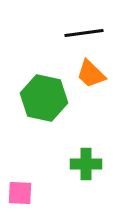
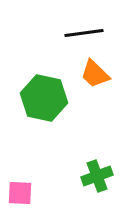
orange trapezoid: moved 4 px right
green cross: moved 11 px right, 12 px down; rotated 20 degrees counterclockwise
